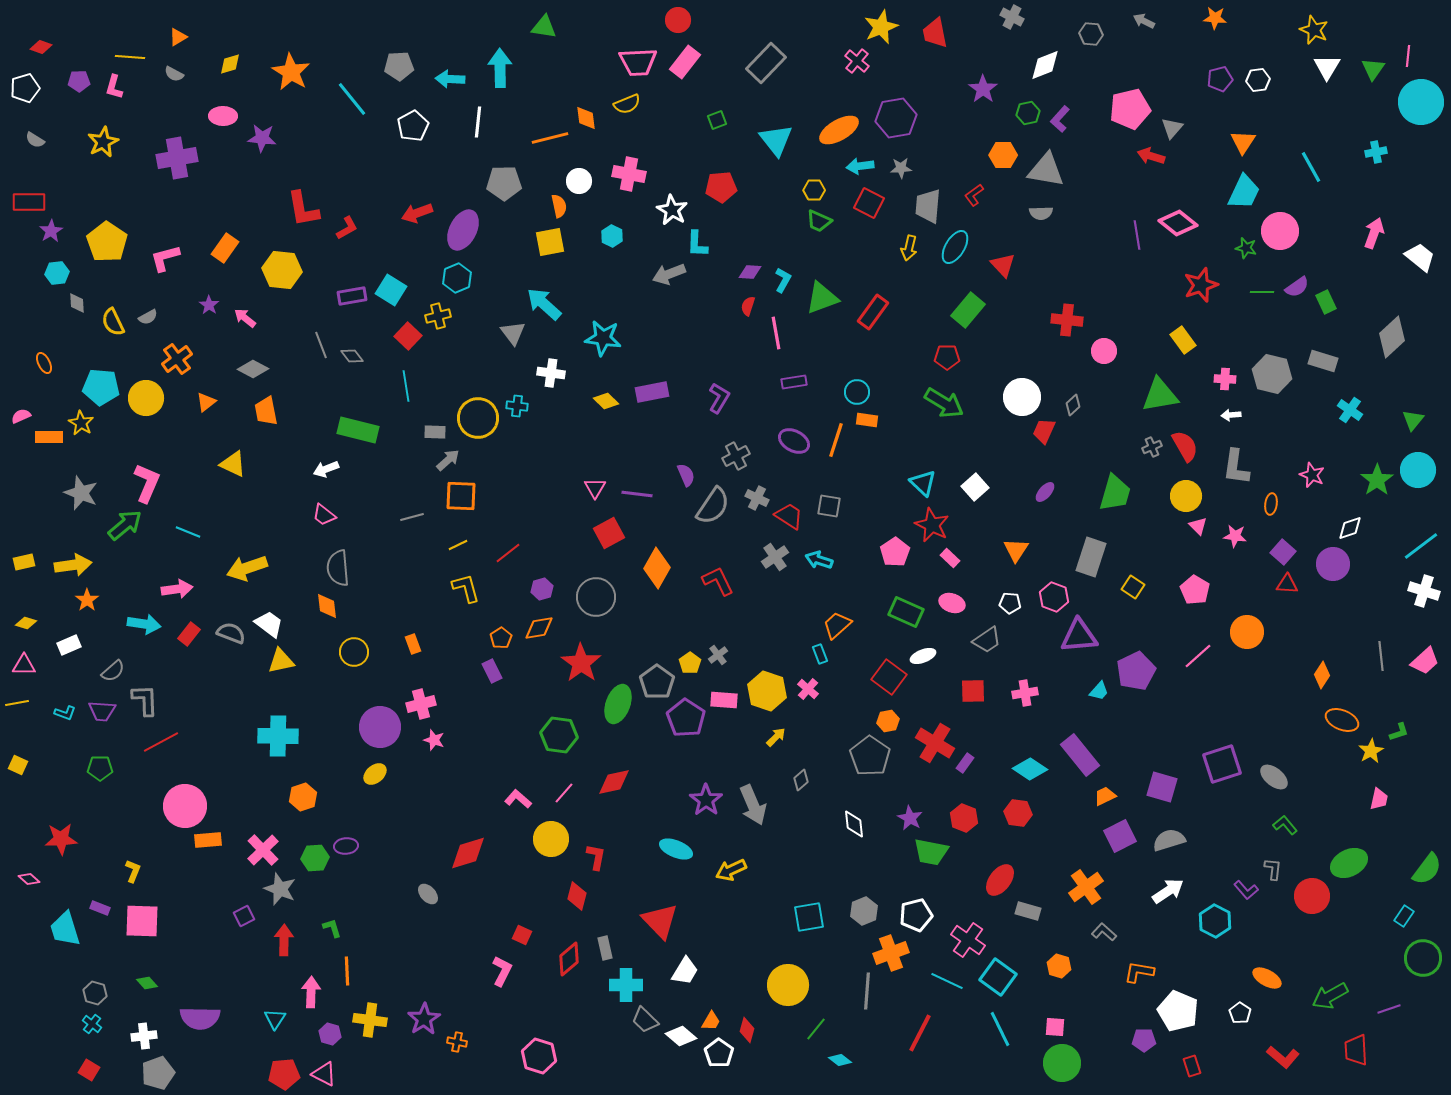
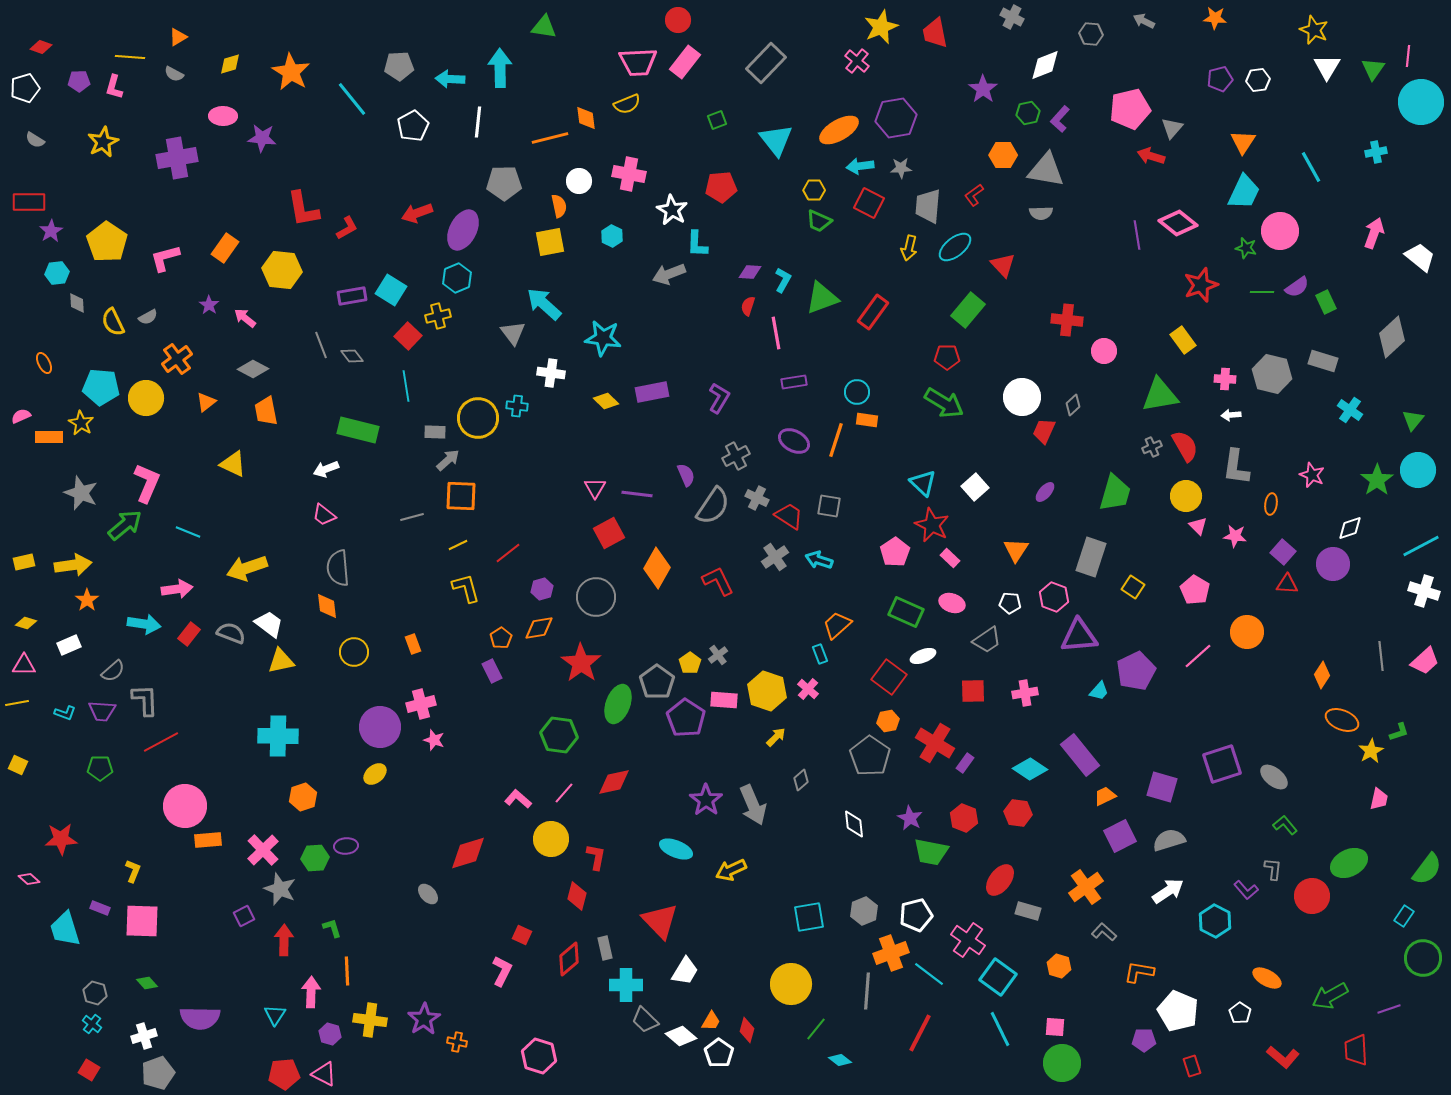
cyan ellipse at (955, 247): rotated 20 degrees clockwise
cyan line at (1421, 546): rotated 9 degrees clockwise
cyan line at (947, 981): moved 18 px left, 7 px up; rotated 12 degrees clockwise
yellow circle at (788, 985): moved 3 px right, 1 px up
cyan triangle at (275, 1019): moved 4 px up
white cross at (144, 1036): rotated 10 degrees counterclockwise
